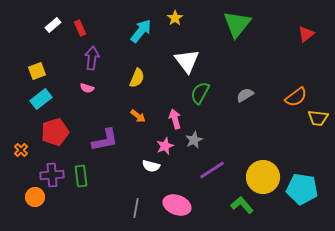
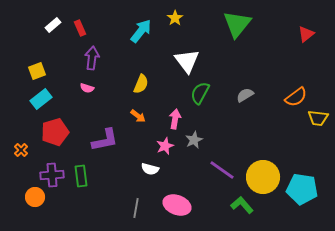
yellow semicircle: moved 4 px right, 6 px down
pink arrow: rotated 24 degrees clockwise
white semicircle: moved 1 px left, 3 px down
purple line: moved 10 px right; rotated 68 degrees clockwise
